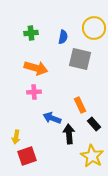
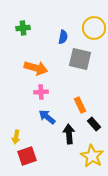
green cross: moved 8 px left, 5 px up
pink cross: moved 7 px right
blue arrow: moved 5 px left, 1 px up; rotated 18 degrees clockwise
